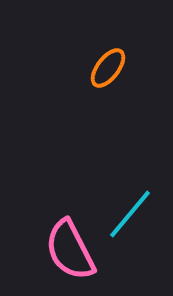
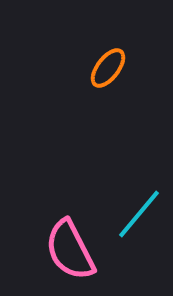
cyan line: moved 9 px right
